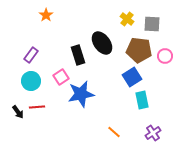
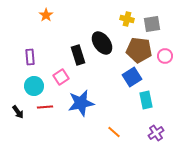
yellow cross: rotated 24 degrees counterclockwise
gray square: rotated 12 degrees counterclockwise
purple rectangle: moved 1 px left, 2 px down; rotated 42 degrees counterclockwise
cyan circle: moved 3 px right, 5 px down
blue star: moved 9 px down
cyan rectangle: moved 4 px right
red line: moved 8 px right
purple cross: moved 3 px right
